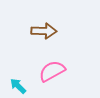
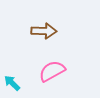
cyan arrow: moved 6 px left, 3 px up
